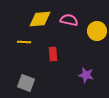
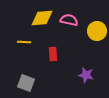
yellow diamond: moved 2 px right, 1 px up
